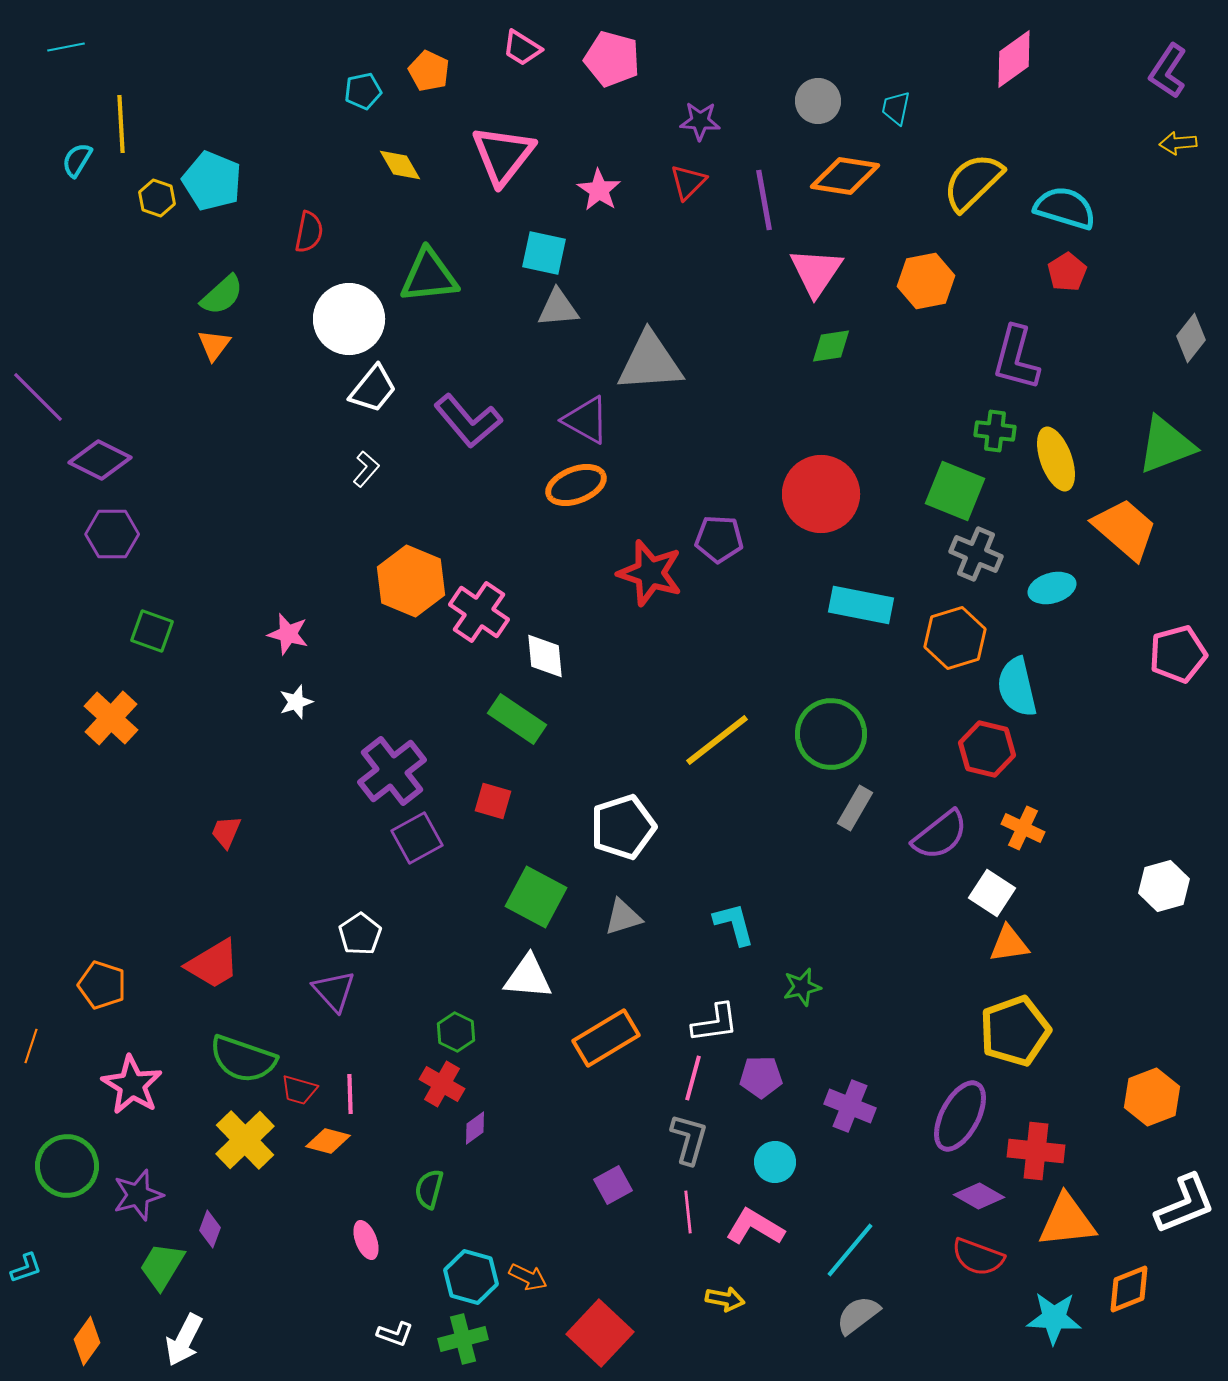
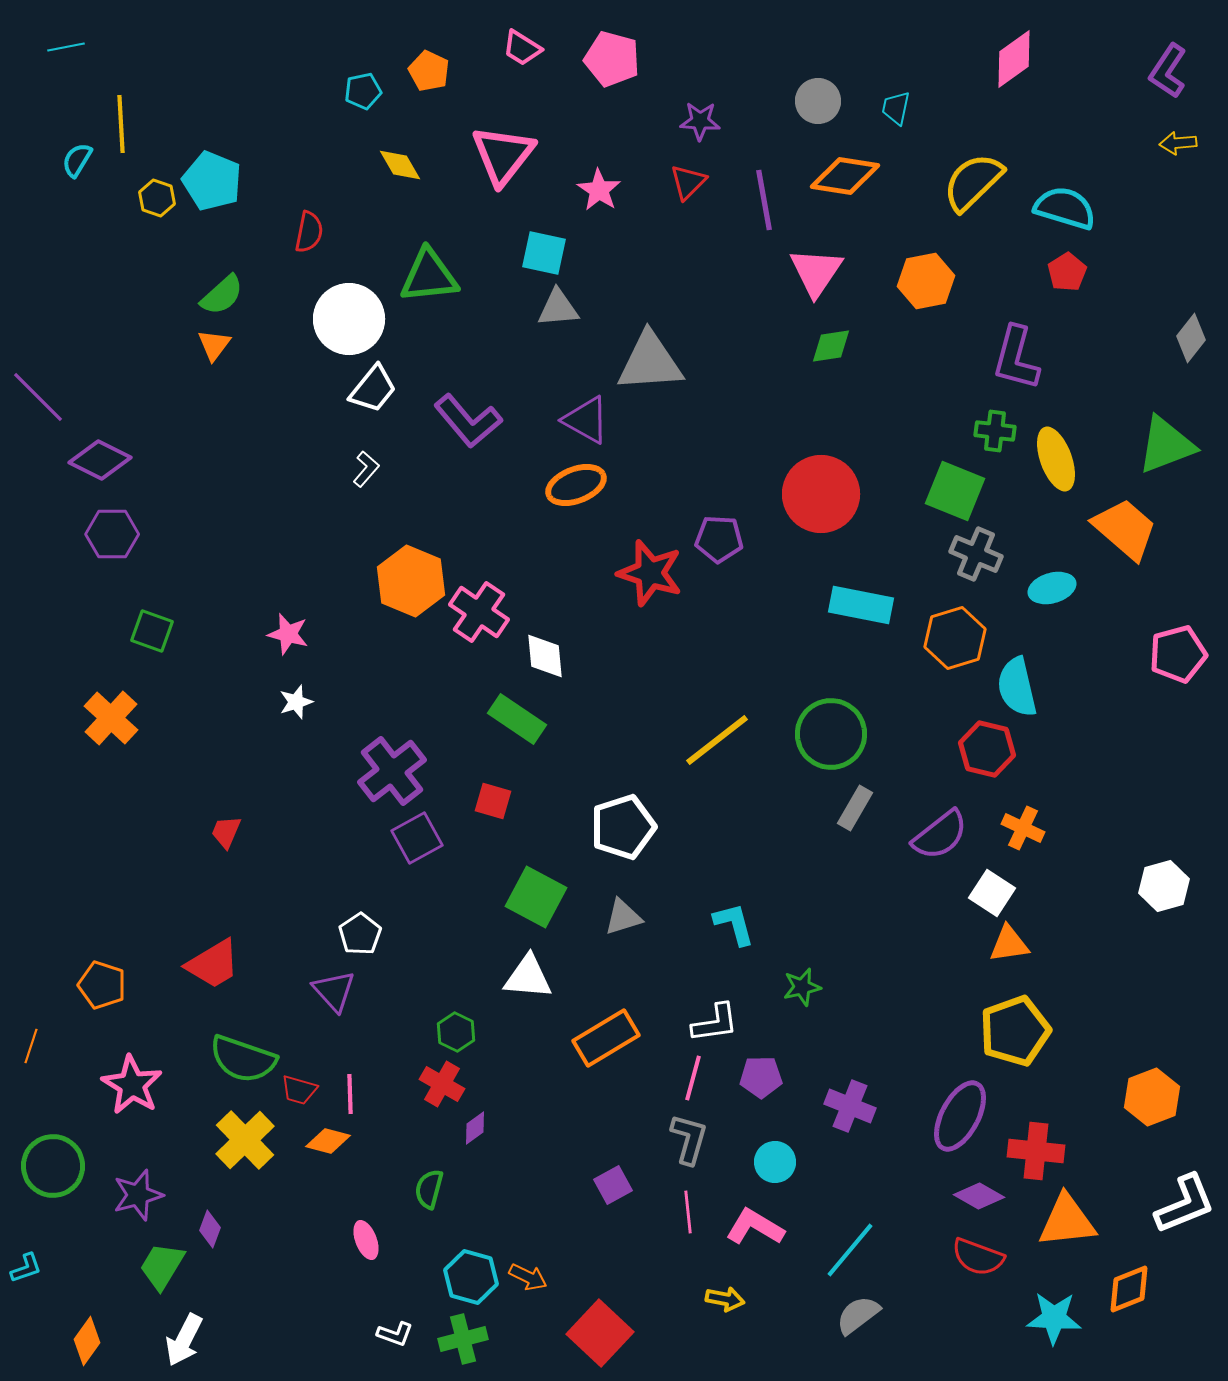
green circle at (67, 1166): moved 14 px left
